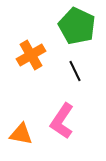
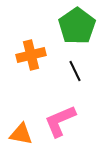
green pentagon: rotated 12 degrees clockwise
orange cross: rotated 16 degrees clockwise
pink L-shape: moved 2 px left; rotated 33 degrees clockwise
